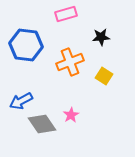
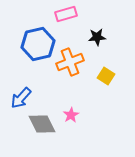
black star: moved 4 px left
blue hexagon: moved 12 px right, 1 px up; rotated 20 degrees counterclockwise
yellow square: moved 2 px right
blue arrow: moved 3 px up; rotated 20 degrees counterclockwise
gray diamond: rotated 8 degrees clockwise
